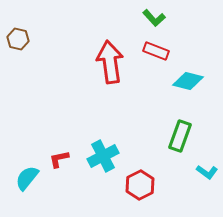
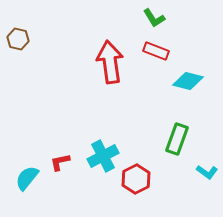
green L-shape: rotated 10 degrees clockwise
green rectangle: moved 3 px left, 3 px down
red L-shape: moved 1 px right, 3 px down
red hexagon: moved 4 px left, 6 px up
